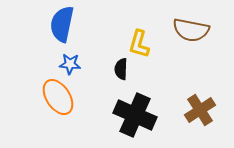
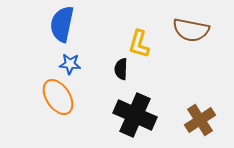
brown cross: moved 10 px down
